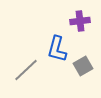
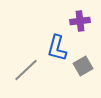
blue L-shape: moved 1 px up
